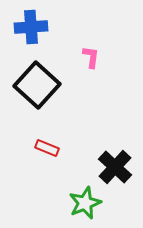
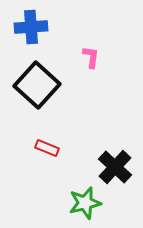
green star: rotated 8 degrees clockwise
